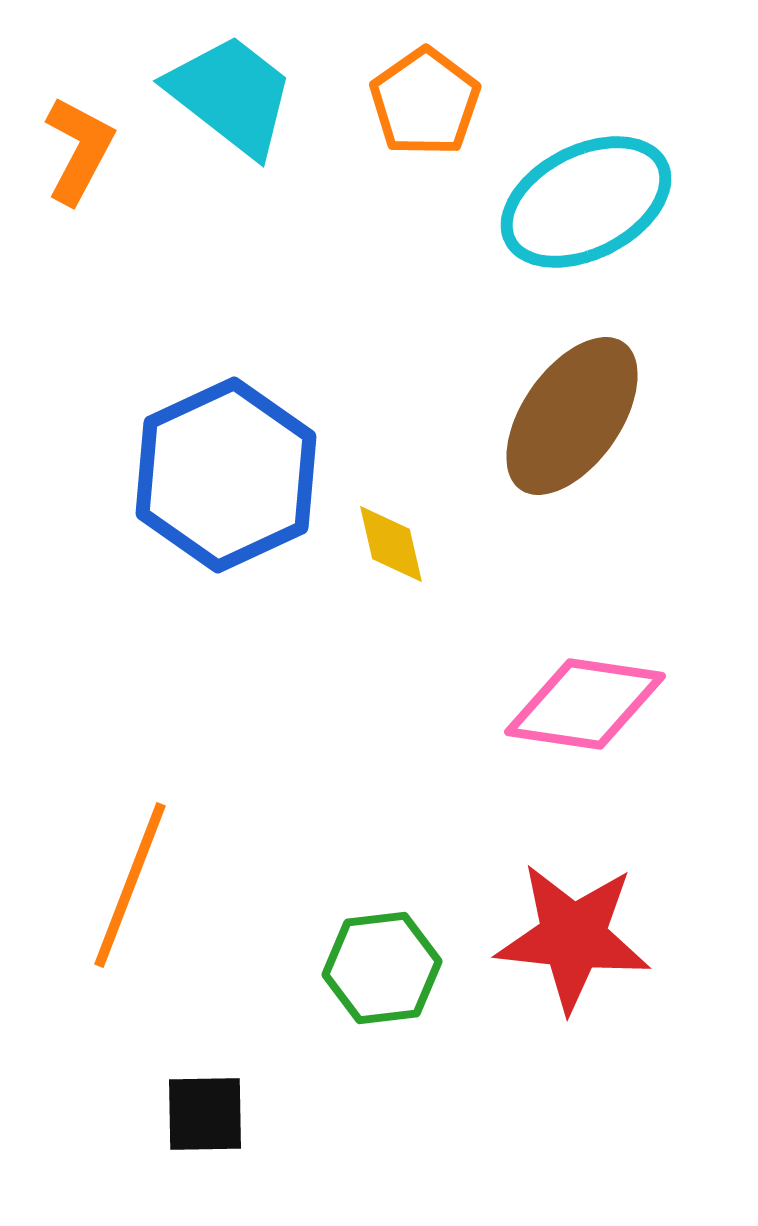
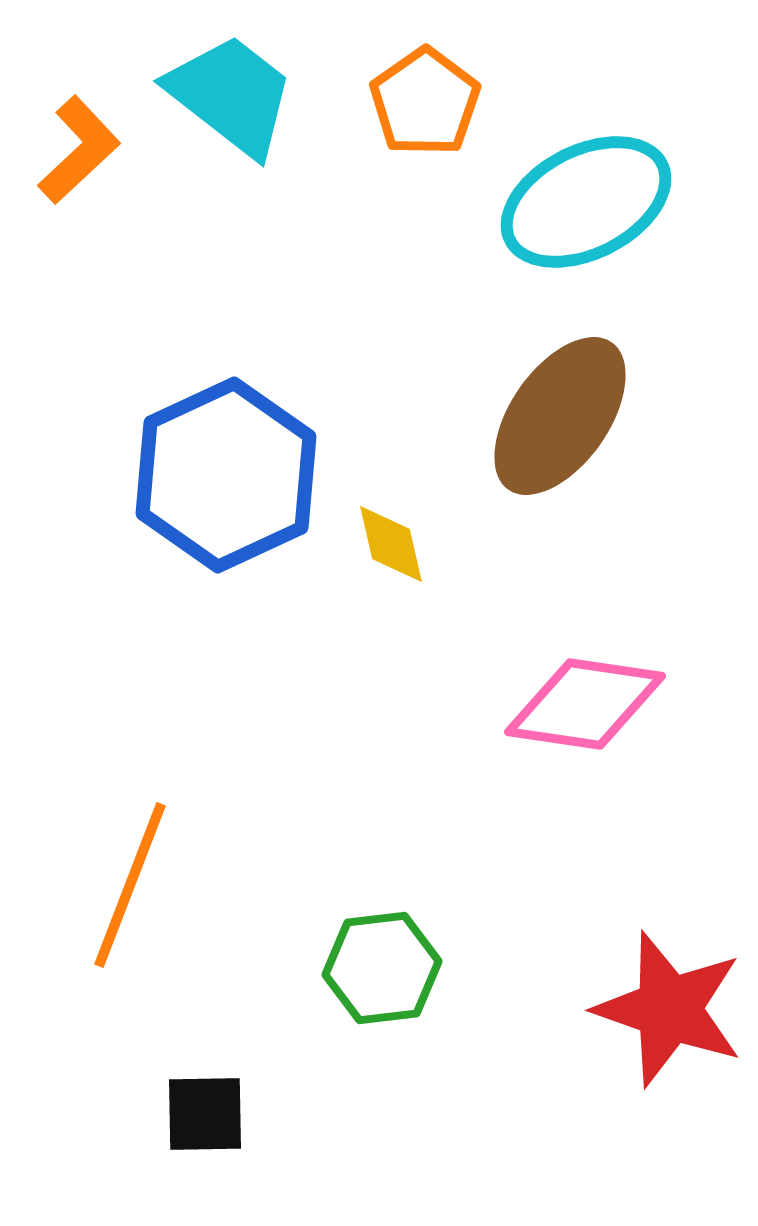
orange L-shape: rotated 19 degrees clockwise
brown ellipse: moved 12 px left
red star: moved 96 px right, 72 px down; rotated 13 degrees clockwise
